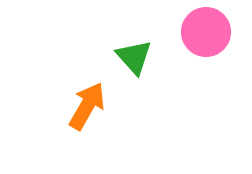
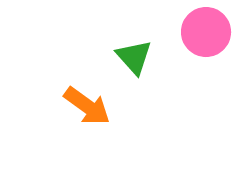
orange arrow: rotated 96 degrees clockwise
